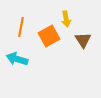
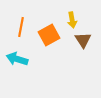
yellow arrow: moved 6 px right, 1 px down
orange square: moved 1 px up
